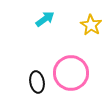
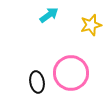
cyan arrow: moved 4 px right, 4 px up
yellow star: rotated 25 degrees clockwise
